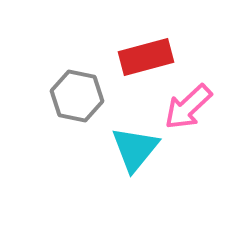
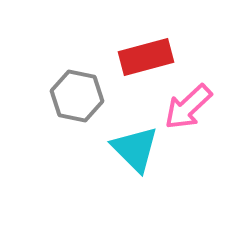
cyan triangle: rotated 24 degrees counterclockwise
